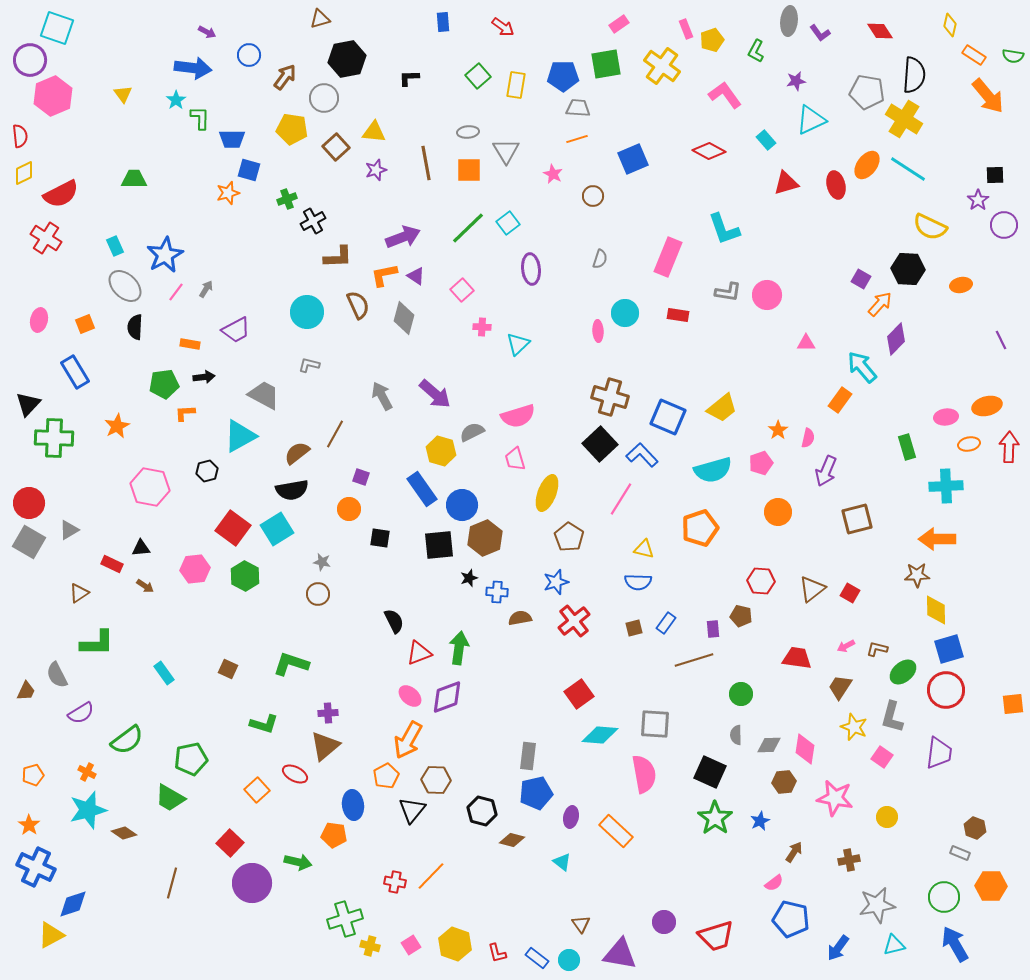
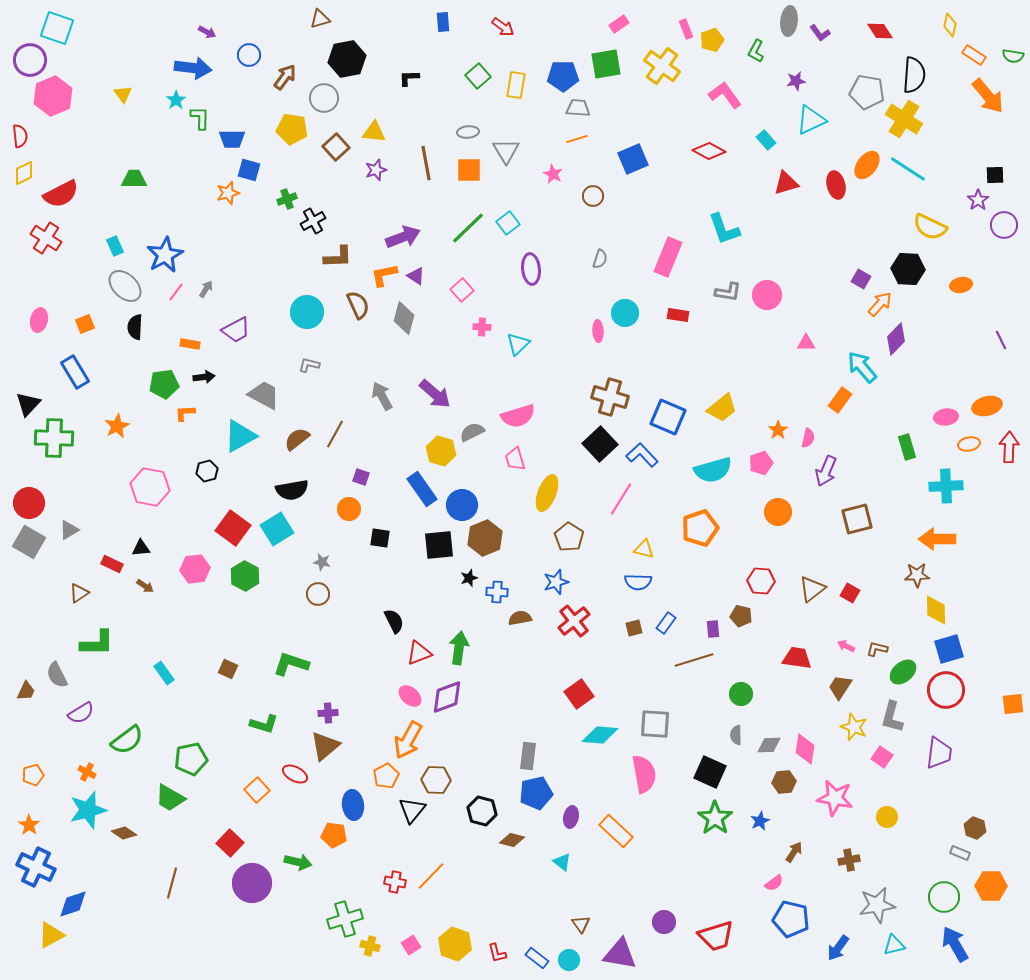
brown semicircle at (297, 453): moved 14 px up
pink arrow at (846, 646): rotated 54 degrees clockwise
